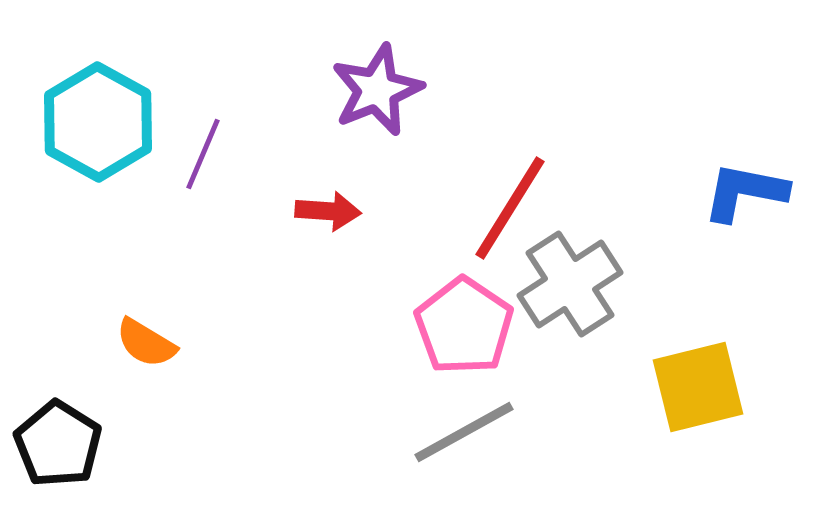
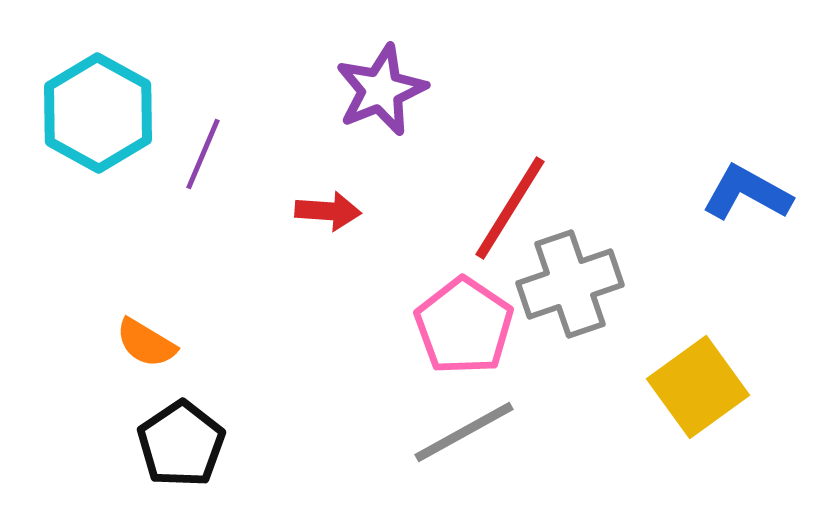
purple star: moved 4 px right
cyan hexagon: moved 9 px up
blue L-shape: moved 2 px right, 1 px down; rotated 18 degrees clockwise
gray cross: rotated 14 degrees clockwise
yellow square: rotated 22 degrees counterclockwise
black pentagon: moved 123 px right; rotated 6 degrees clockwise
